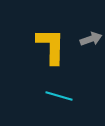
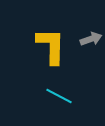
cyan line: rotated 12 degrees clockwise
